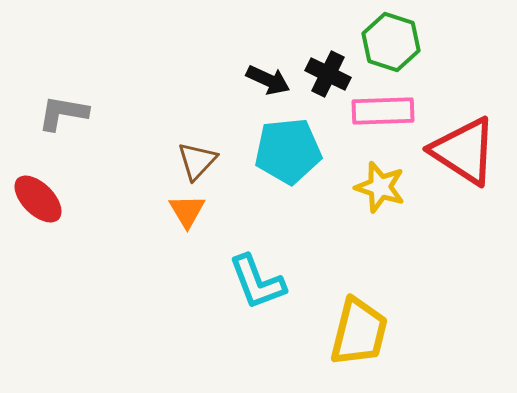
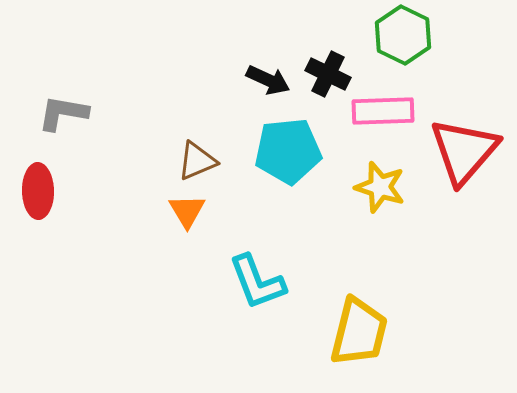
green hexagon: moved 12 px right, 7 px up; rotated 8 degrees clockwise
red triangle: rotated 38 degrees clockwise
brown triangle: rotated 24 degrees clockwise
red ellipse: moved 8 px up; rotated 44 degrees clockwise
